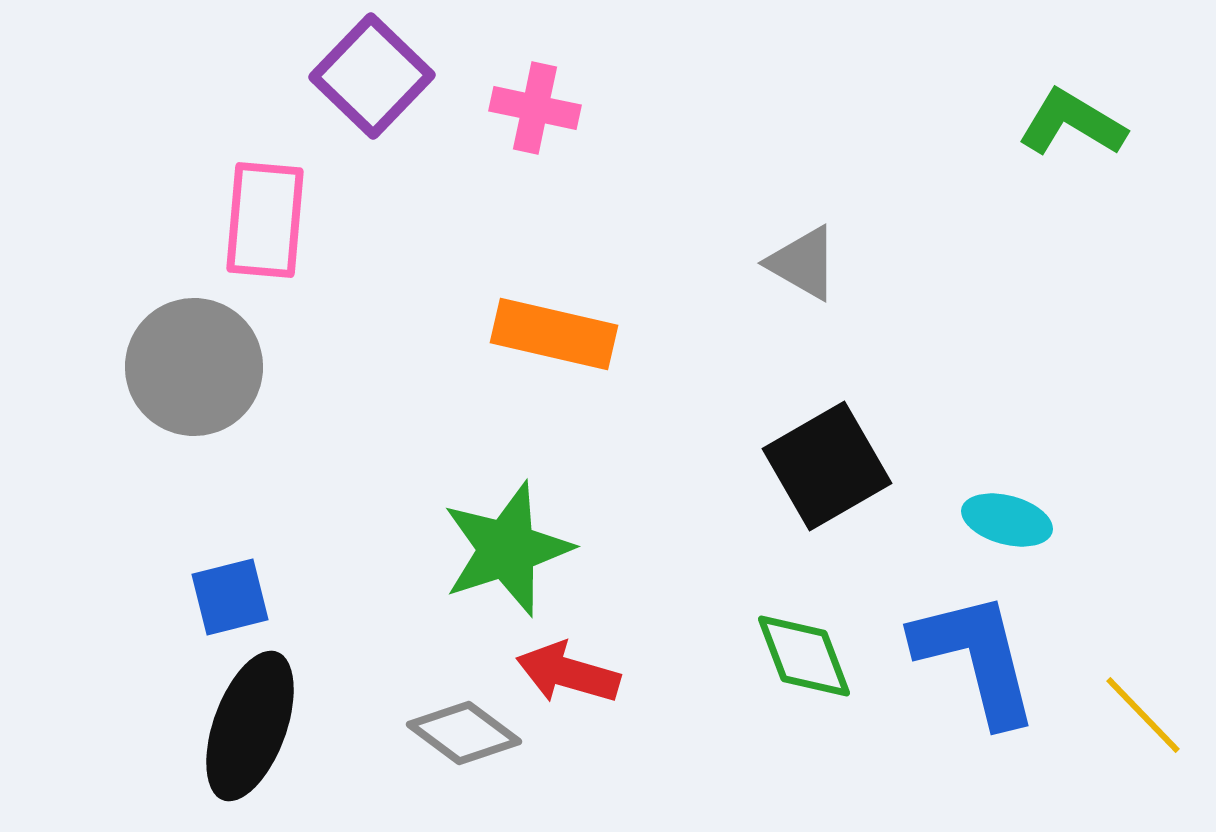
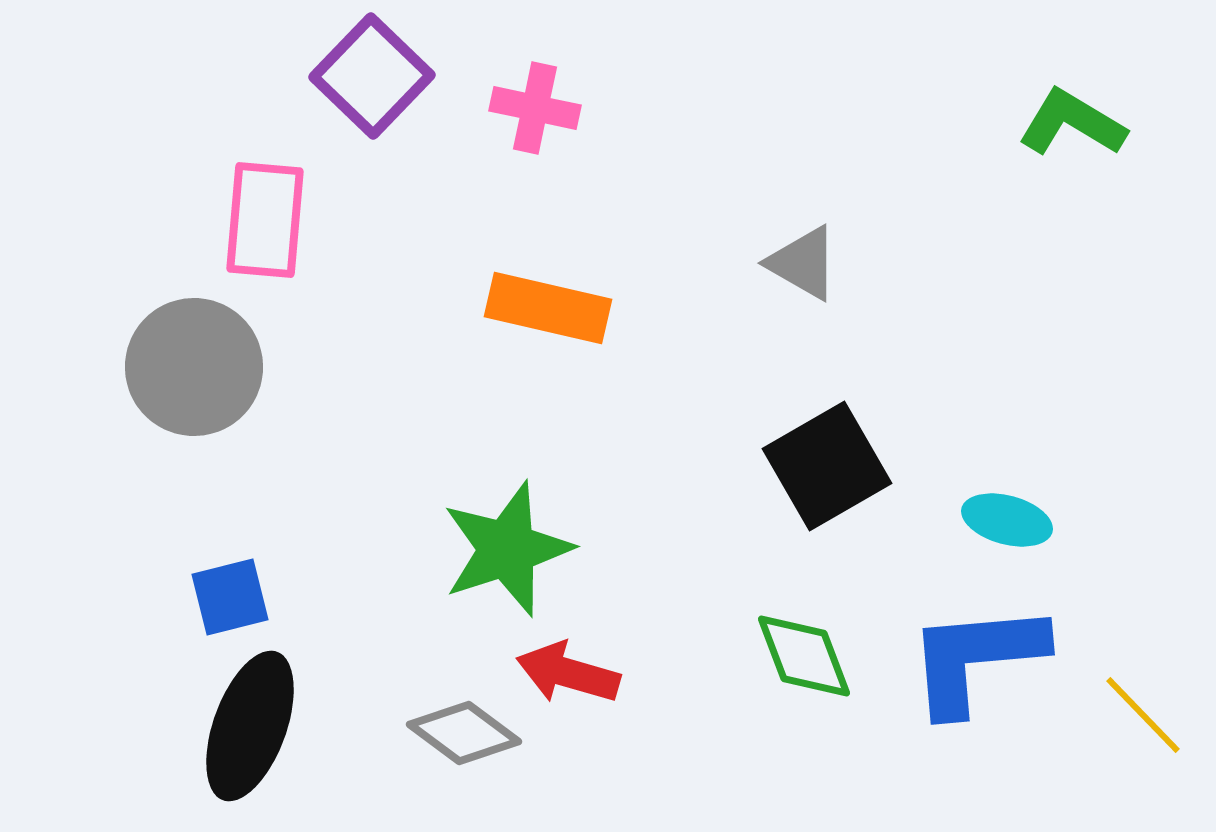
orange rectangle: moved 6 px left, 26 px up
blue L-shape: rotated 81 degrees counterclockwise
